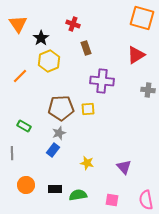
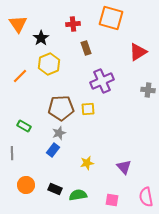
orange square: moved 31 px left
red cross: rotated 24 degrees counterclockwise
red triangle: moved 2 px right, 3 px up
yellow hexagon: moved 3 px down
purple cross: rotated 30 degrees counterclockwise
yellow star: rotated 24 degrees counterclockwise
black rectangle: rotated 24 degrees clockwise
pink semicircle: moved 3 px up
